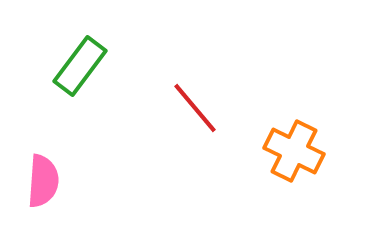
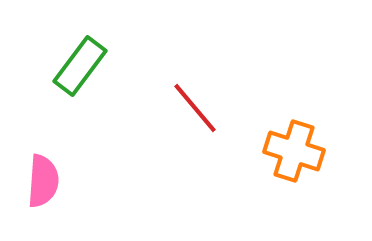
orange cross: rotated 8 degrees counterclockwise
